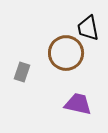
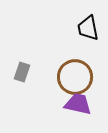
brown circle: moved 9 px right, 24 px down
